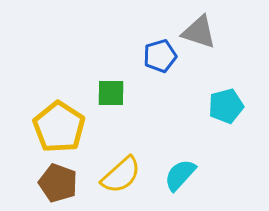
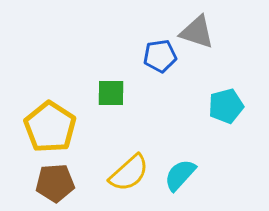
gray triangle: moved 2 px left
blue pentagon: rotated 8 degrees clockwise
yellow pentagon: moved 9 px left
yellow semicircle: moved 8 px right, 2 px up
brown pentagon: moved 3 px left; rotated 24 degrees counterclockwise
